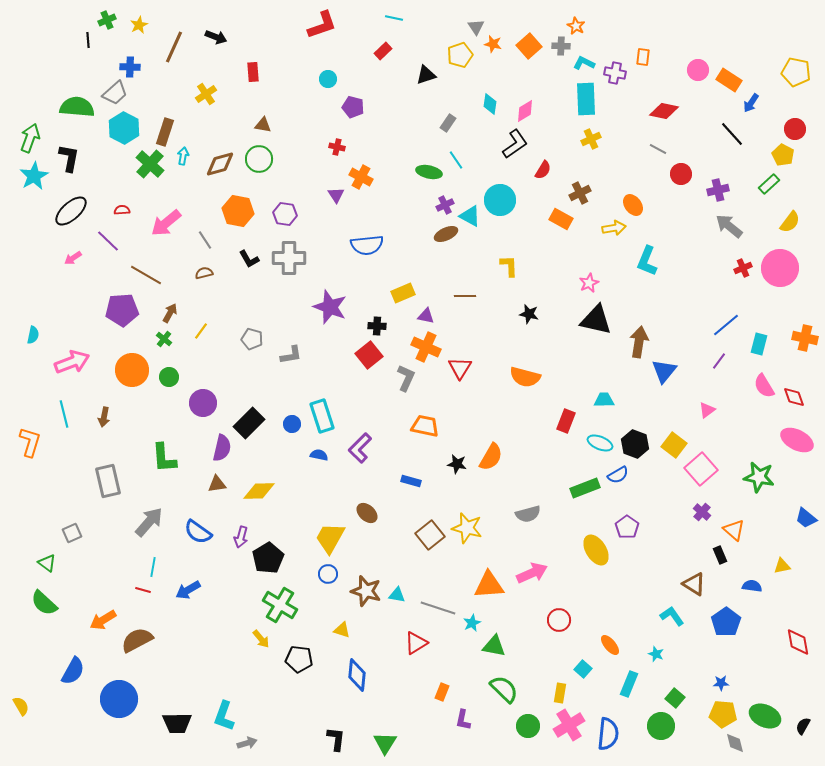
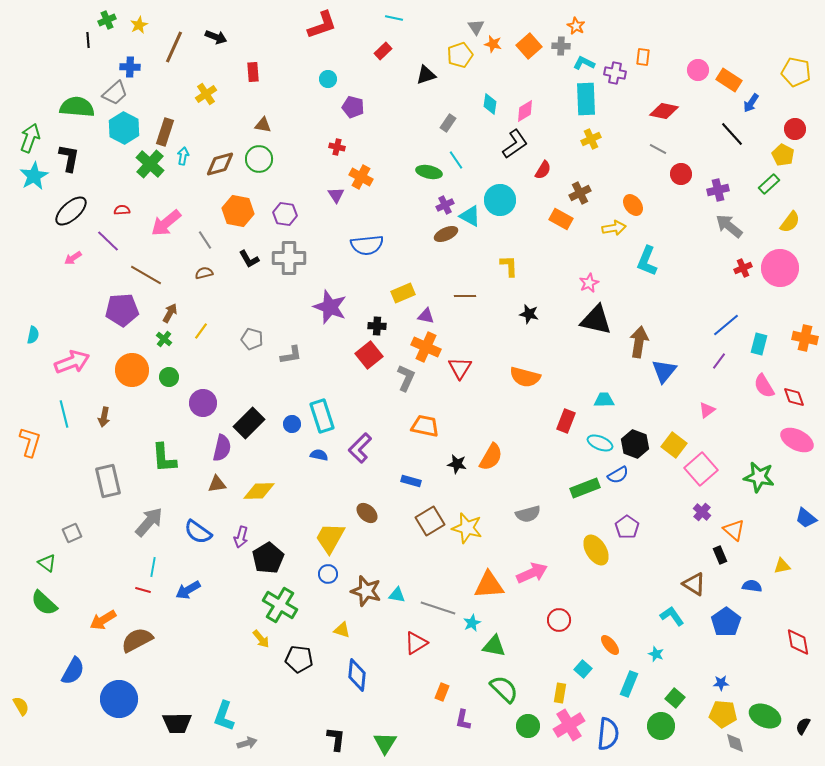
brown square at (430, 535): moved 14 px up; rotated 8 degrees clockwise
